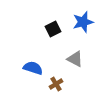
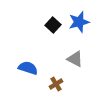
blue star: moved 4 px left
black square: moved 4 px up; rotated 21 degrees counterclockwise
blue semicircle: moved 5 px left
